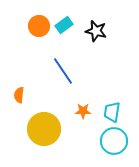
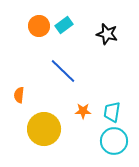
black star: moved 11 px right, 3 px down
blue line: rotated 12 degrees counterclockwise
